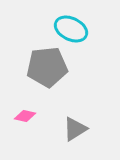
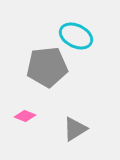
cyan ellipse: moved 5 px right, 7 px down
pink diamond: rotated 10 degrees clockwise
